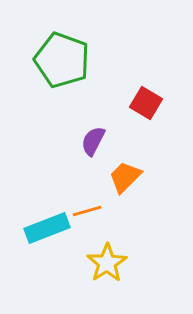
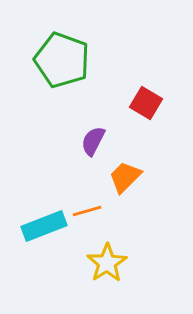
cyan rectangle: moved 3 px left, 2 px up
